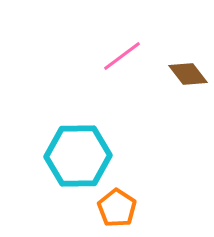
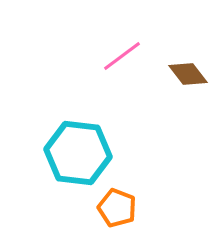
cyan hexagon: moved 3 px up; rotated 8 degrees clockwise
orange pentagon: rotated 12 degrees counterclockwise
